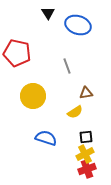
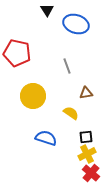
black triangle: moved 1 px left, 3 px up
blue ellipse: moved 2 px left, 1 px up
yellow semicircle: moved 4 px left, 1 px down; rotated 112 degrees counterclockwise
yellow cross: moved 2 px right
red cross: moved 4 px right, 4 px down; rotated 30 degrees counterclockwise
